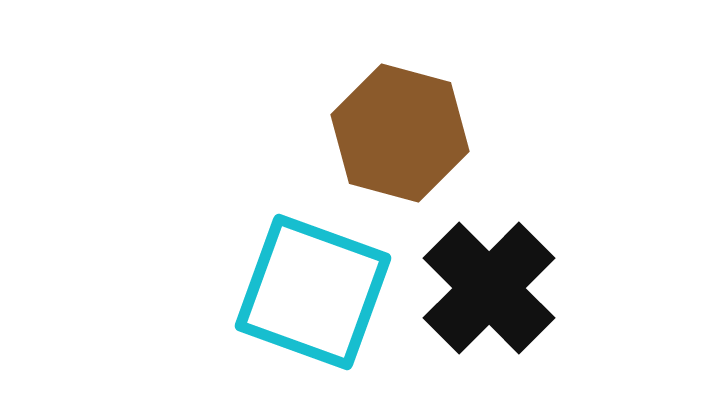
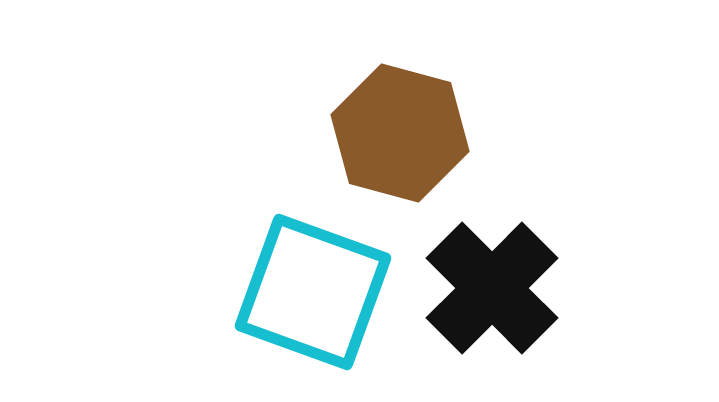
black cross: moved 3 px right
